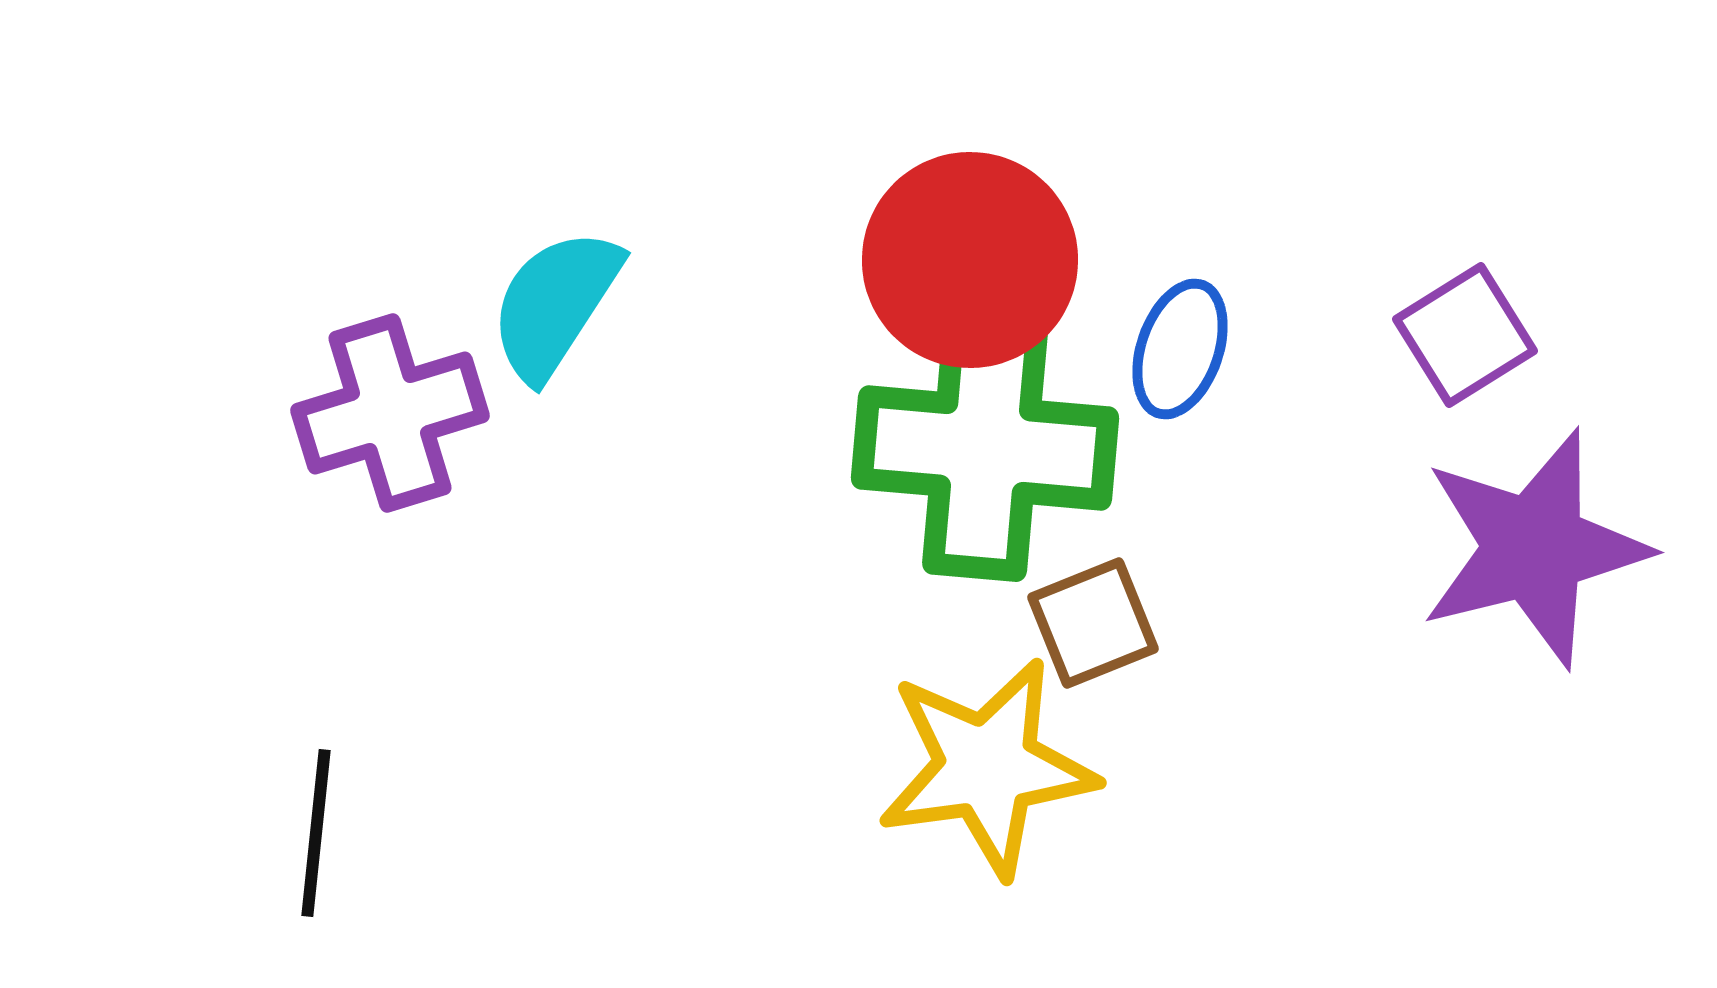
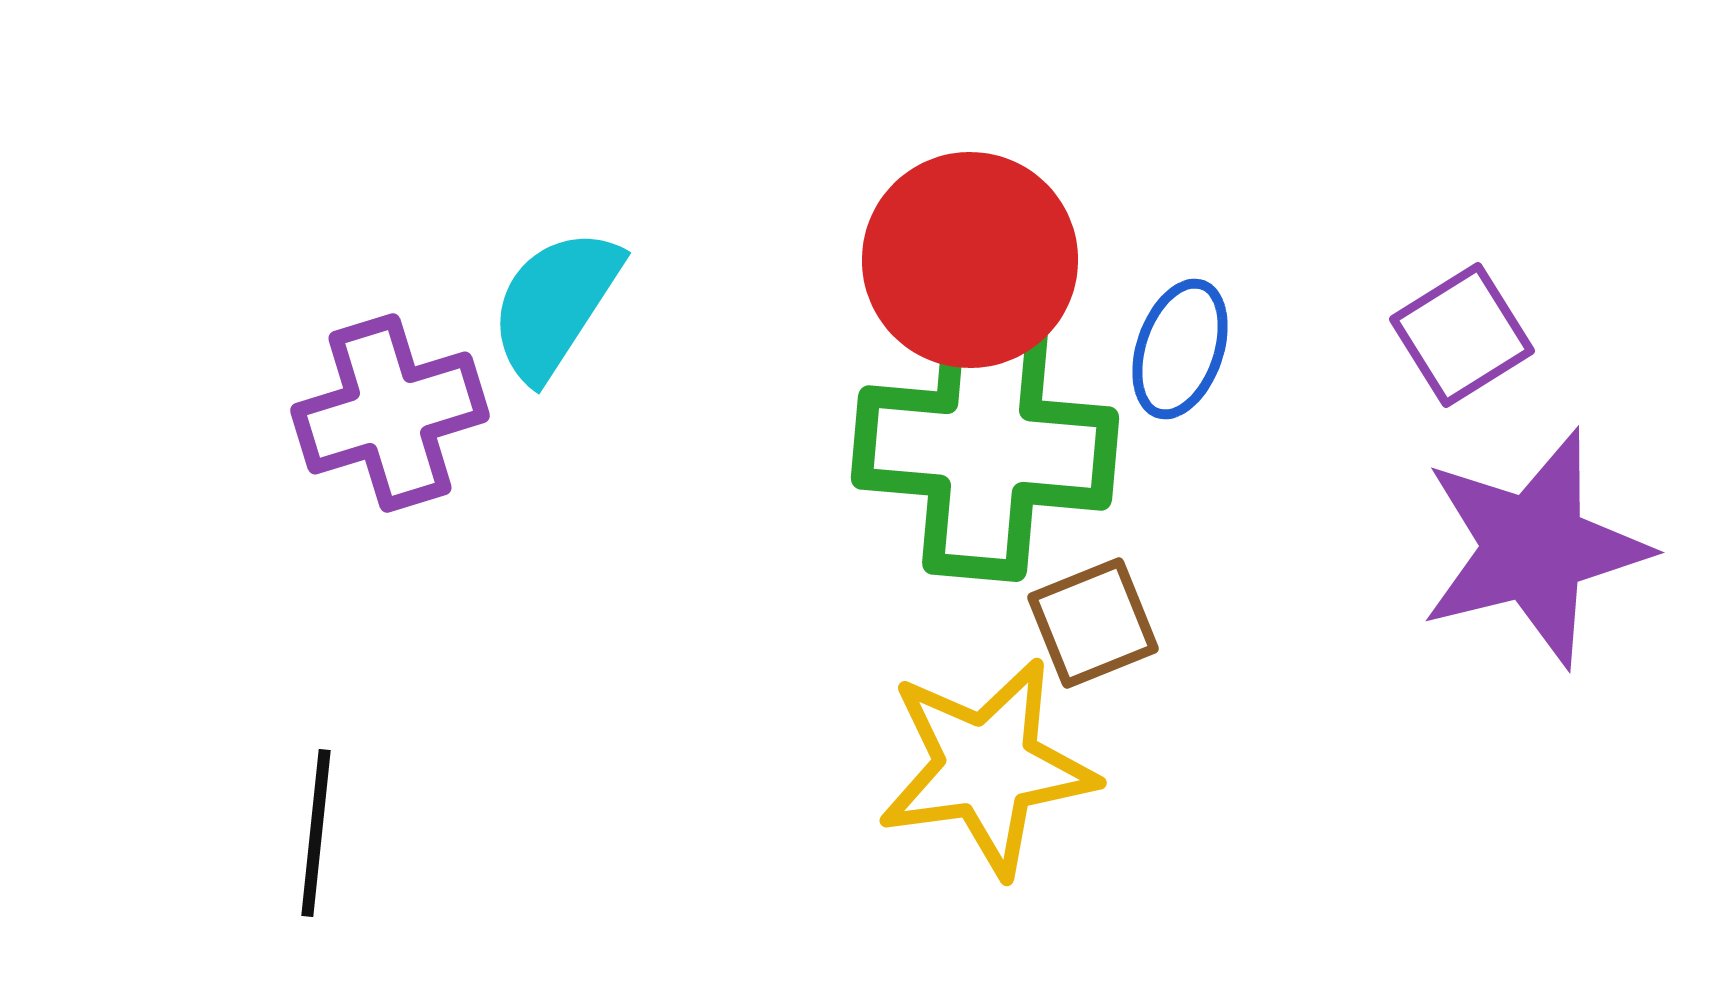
purple square: moved 3 px left
